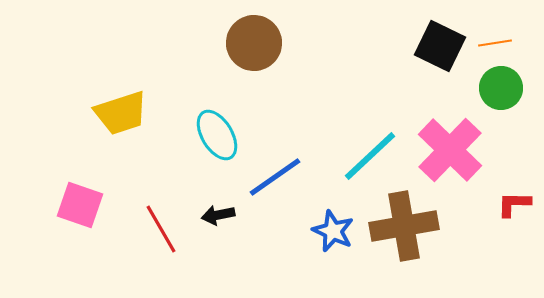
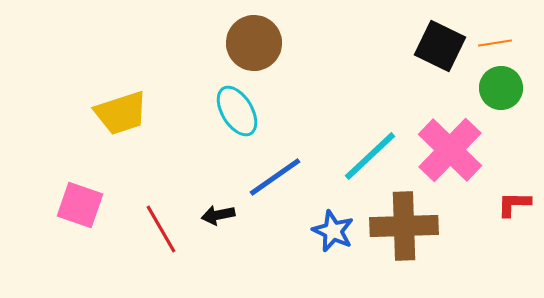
cyan ellipse: moved 20 px right, 24 px up
brown cross: rotated 8 degrees clockwise
